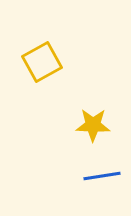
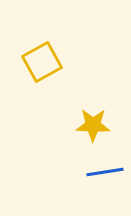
blue line: moved 3 px right, 4 px up
